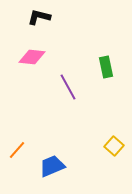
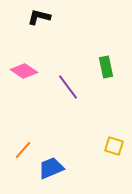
pink diamond: moved 8 px left, 14 px down; rotated 28 degrees clockwise
purple line: rotated 8 degrees counterclockwise
yellow square: rotated 24 degrees counterclockwise
orange line: moved 6 px right
blue trapezoid: moved 1 px left, 2 px down
